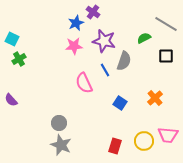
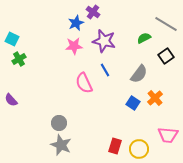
black square: rotated 35 degrees counterclockwise
gray semicircle: moved 15 px right, 13 px down; rotated 18 degrees clockwise
blue square: moved 13 px right
yellow circle: moved 5 px left, 8 px down
